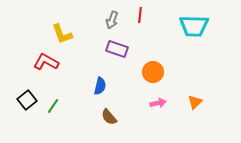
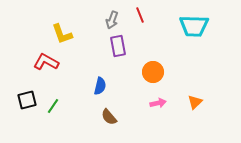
red line: rotated 28 degrees counterclockwise
purple rectangle: moved 1 px right, 3 px up; rotated 60 degrees clockwise
black square: rotated 24 degrees clockwise
